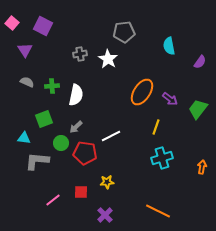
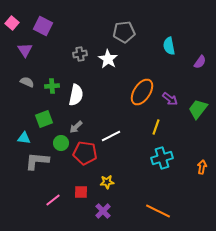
purple cross: moved 2 px left, 4 px up
